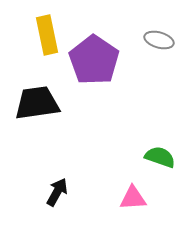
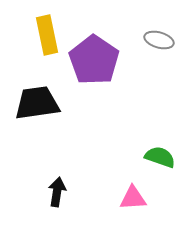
black arrow: rotated 20 degrees counterclockwise
